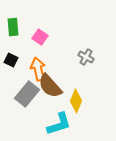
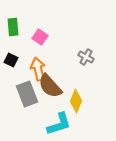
gray rectangle: rotated 60 degrees counterclockwise
